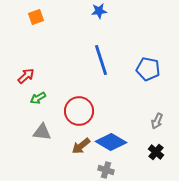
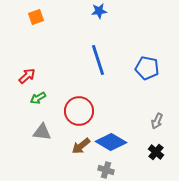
blue line: moved 3 px left
blue pentagon: moved 1 px left, 1 px up
red arrow: moved 1 px right
